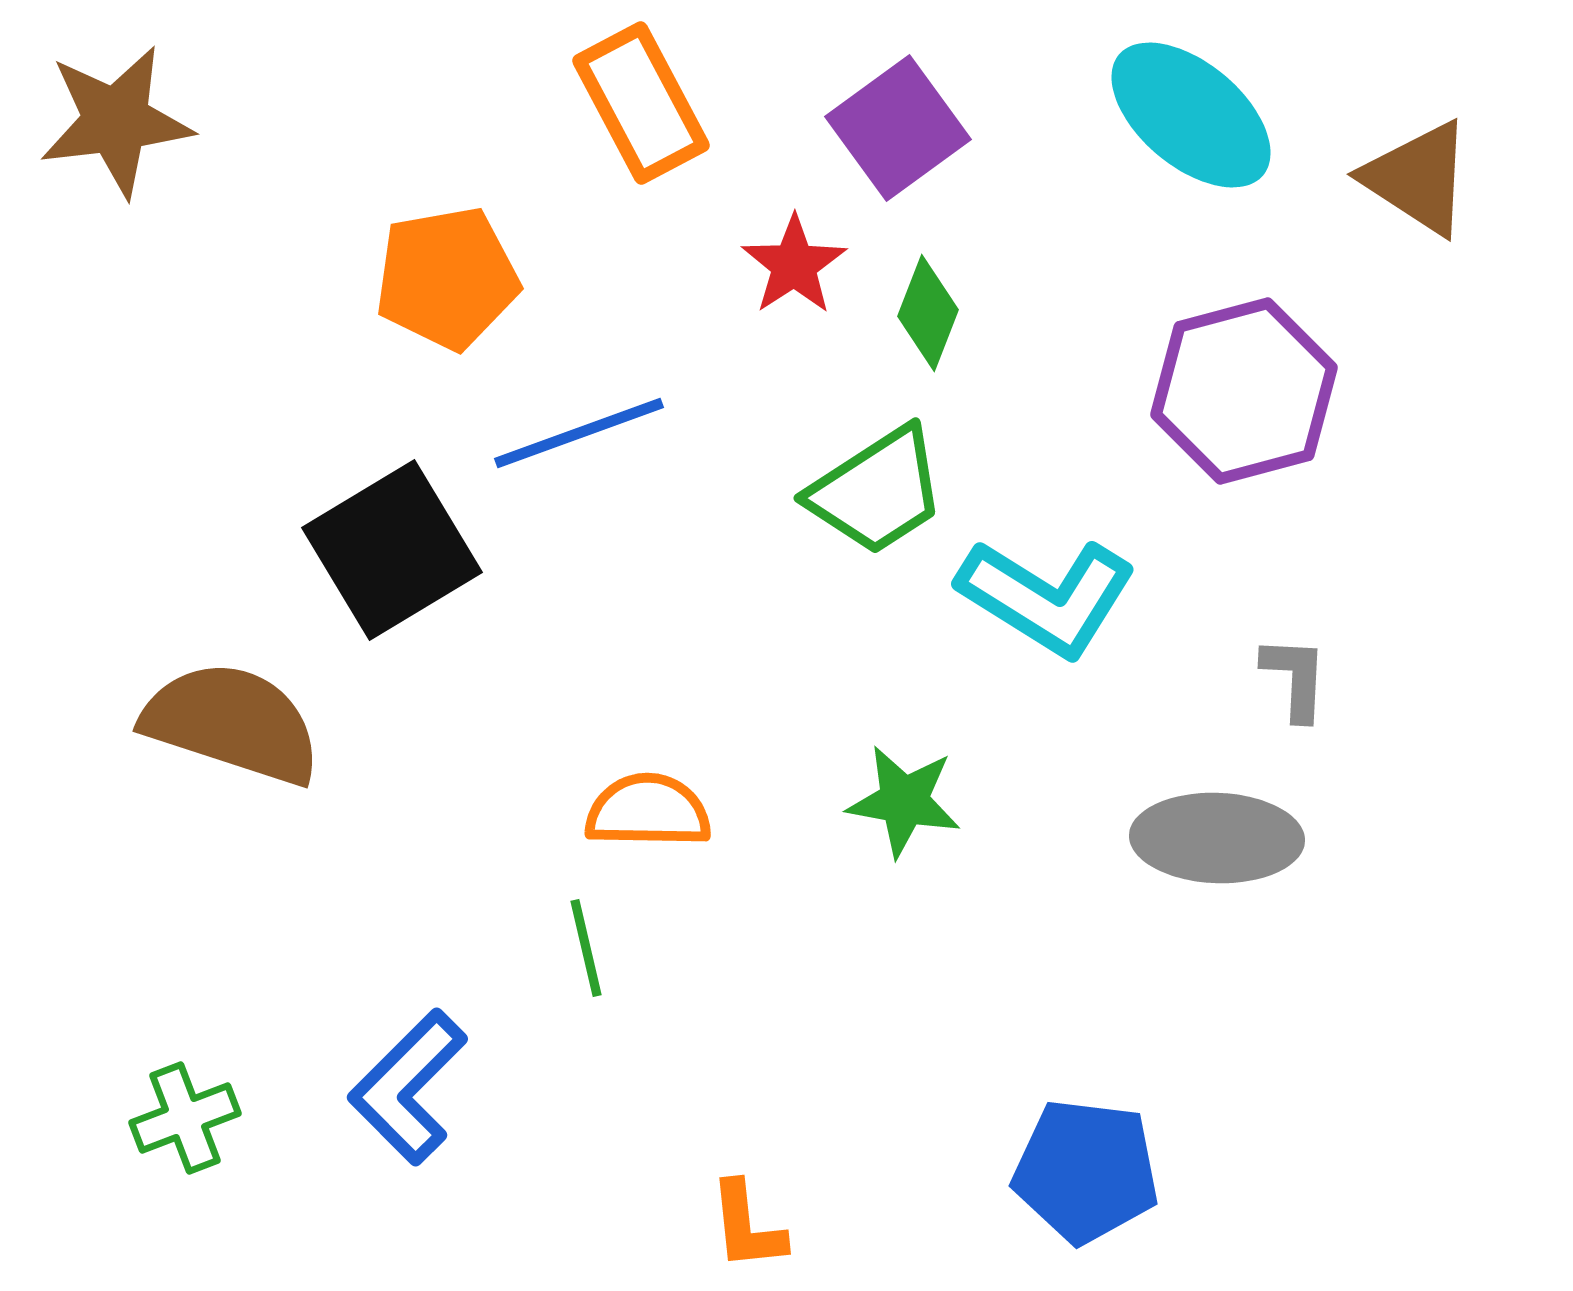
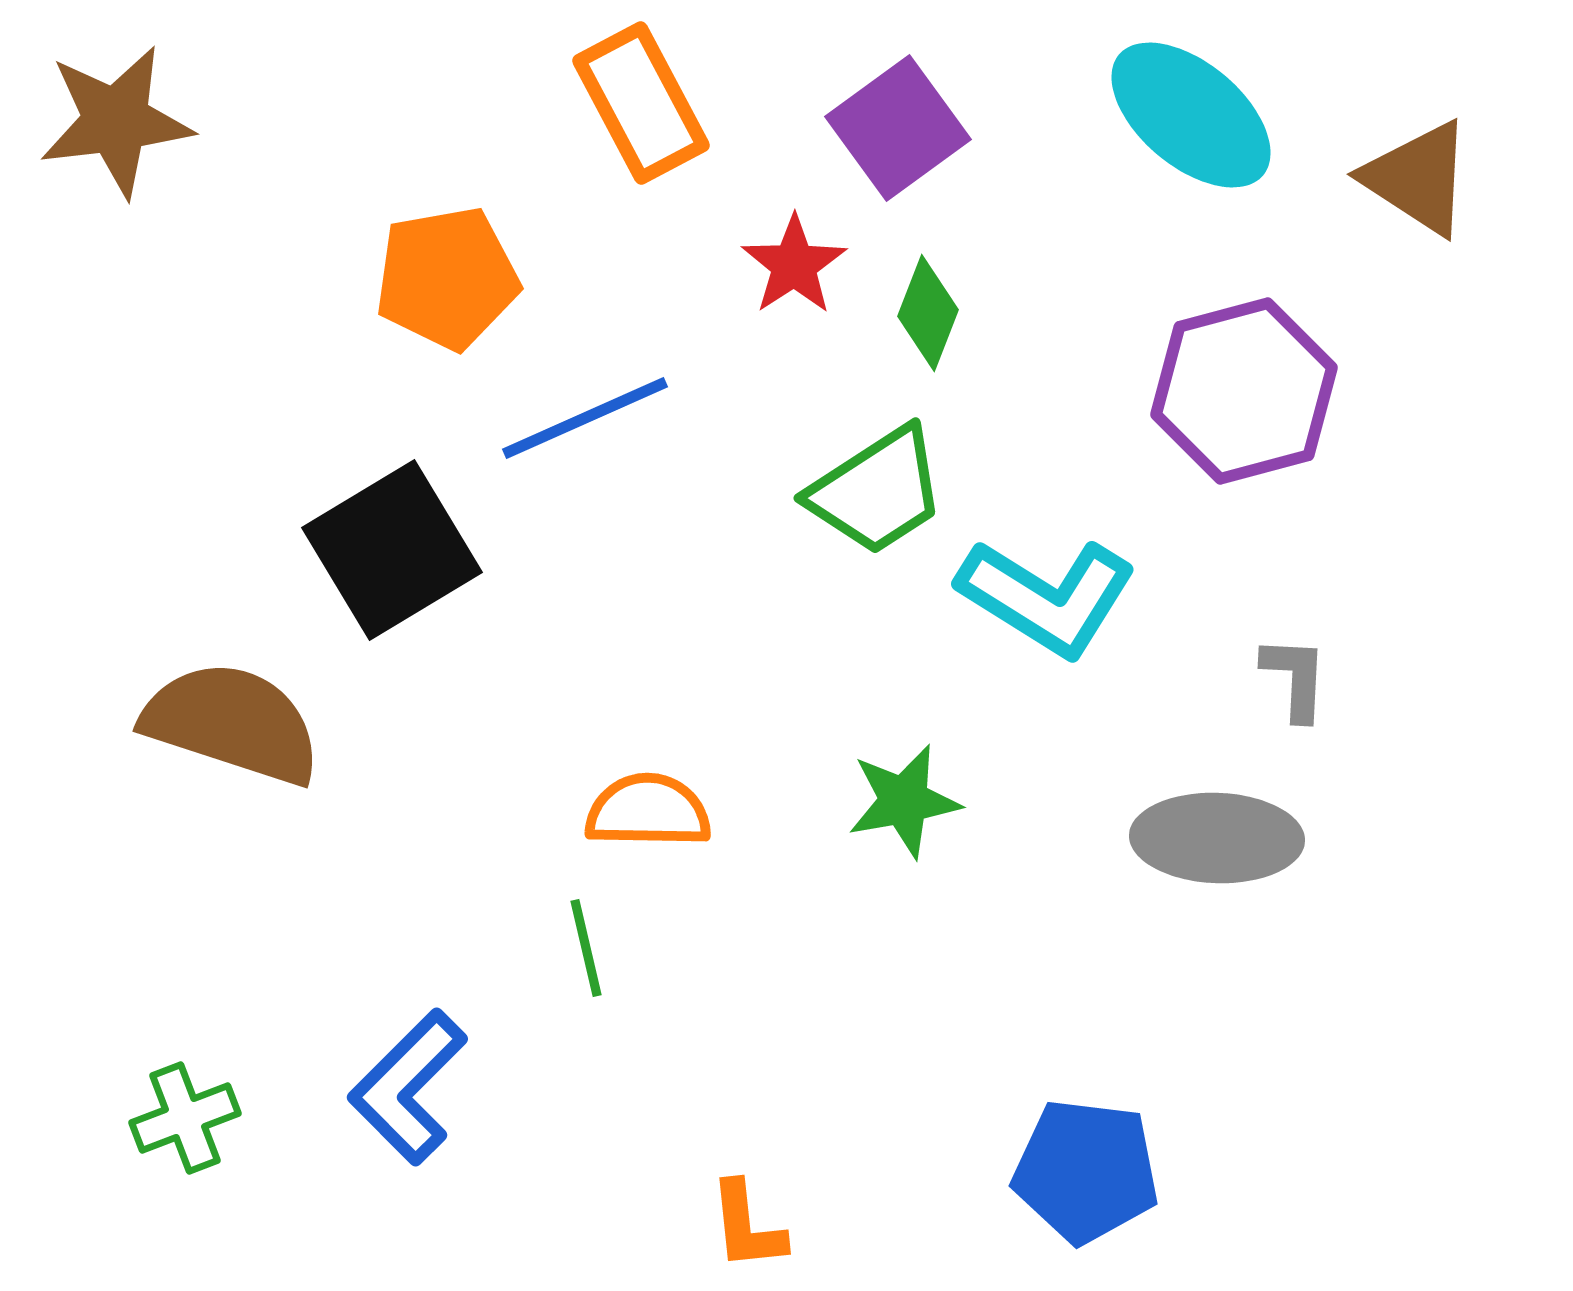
blue line: moved 6 px right, 15 px up; rotated 4 degrees counterclockwise
green star: rotated 20 degrees counterclockwise
